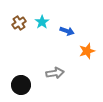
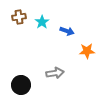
brown cross: moved 6 px up; rotated 24 degrees clockwise
orange star: rotated 14 degrees clockwise
